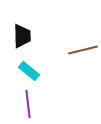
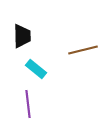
cyan rectangle: moved 7 px right, 2 px up
